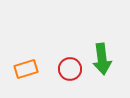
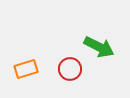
green arrow: moved 3 px left, 12 px up; rotated 56 degrees counterclockwise
